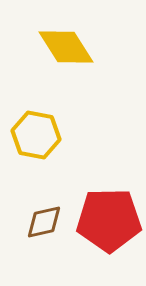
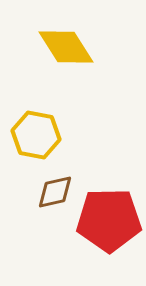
brown diamond: moved 11 px right, 30 px up
